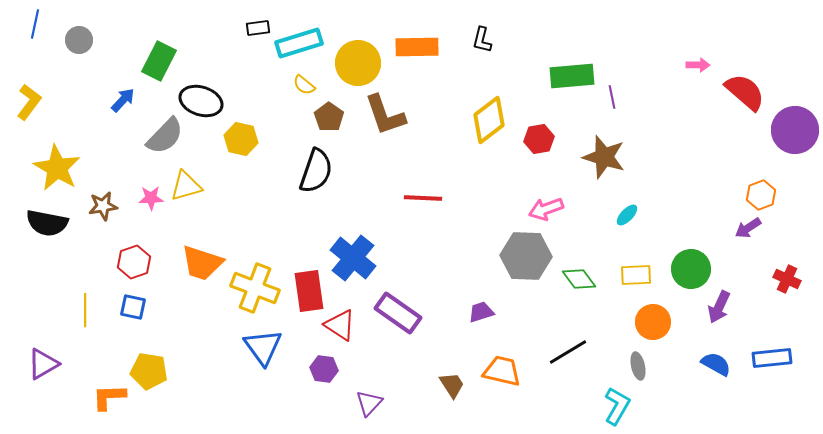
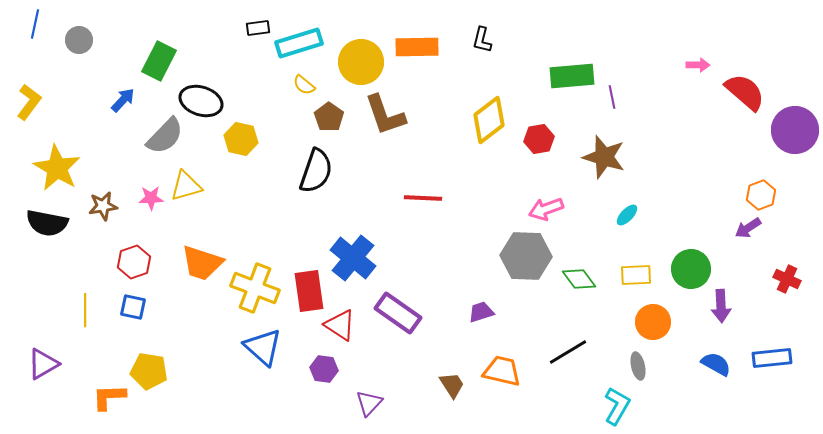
yellow circle at (358, 63): moved 3 px right, 1 px up
purple arrow at (719, 307): moved 2 px right, 1 px up; rotated 28 degrees counterclockwise
blue triangle at (263, 347): rotated 12 degrees counterclockwise
